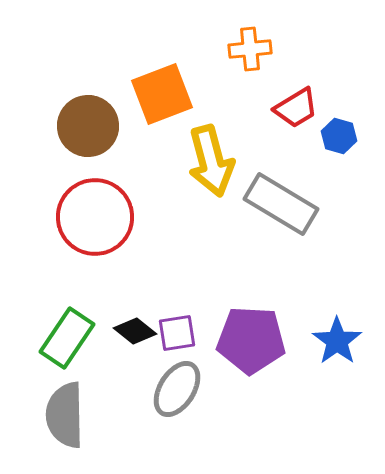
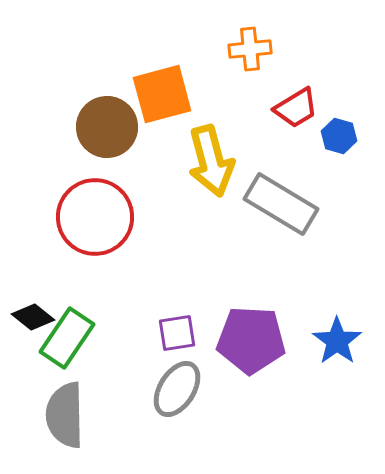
orange square: rotated 6 degrees clockwise
brown circle: moved 19 px right, 1 px down
black diamond: moved 102 px left, 14 px up
